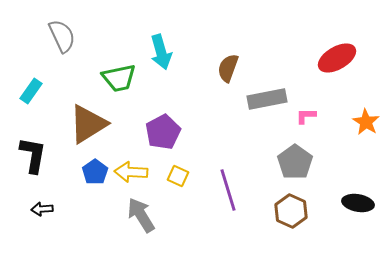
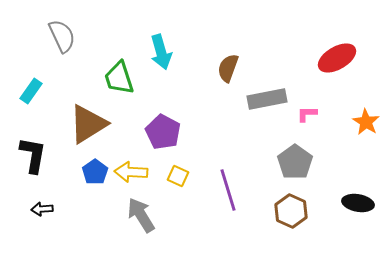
green trapezoid: rotated 84 degrees clockwise
pink L-shape: moved 1 px right, 2 px up
purple pentagon: rotated 16 degrees counterclockwise
